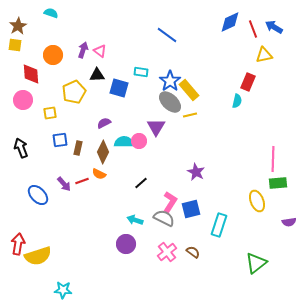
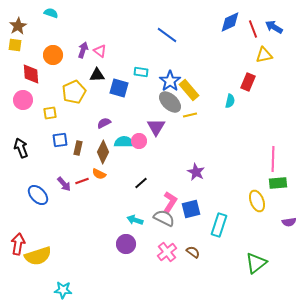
cyan semicircle at (237, 101): moved 7 px left
